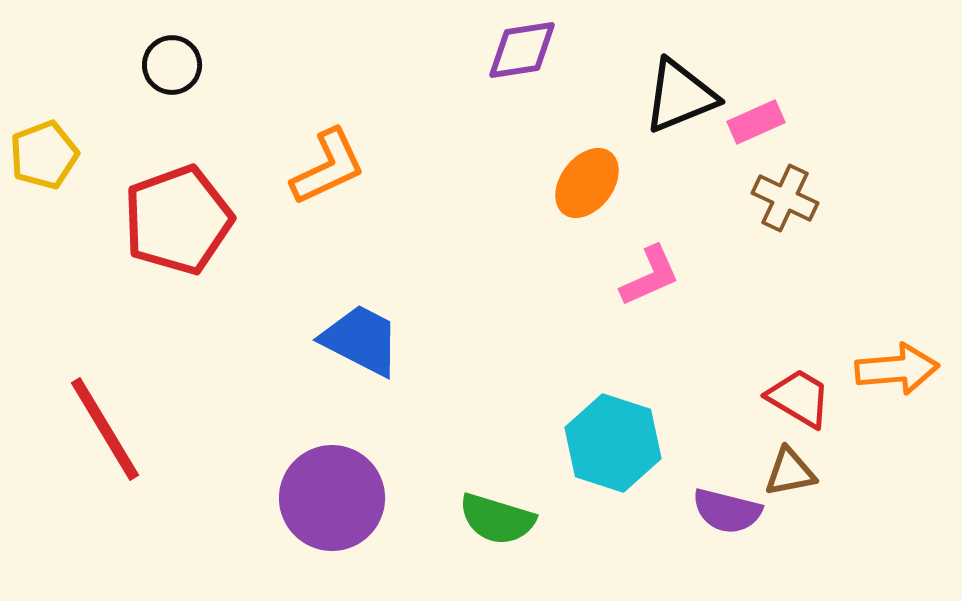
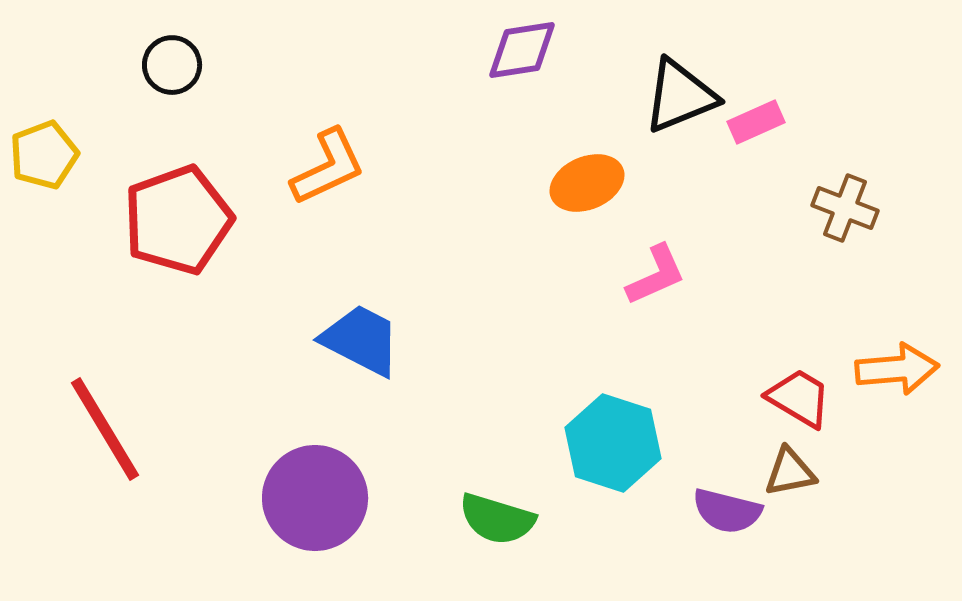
orange ellipse: rotated 30 degrees clockwise
brown cross: moved 60 px right, 10 px down; rotated 4 degrees counterclockwise
pink L-shape: moved 6 px right, 1 px up
purple circle: moved 17 px left
